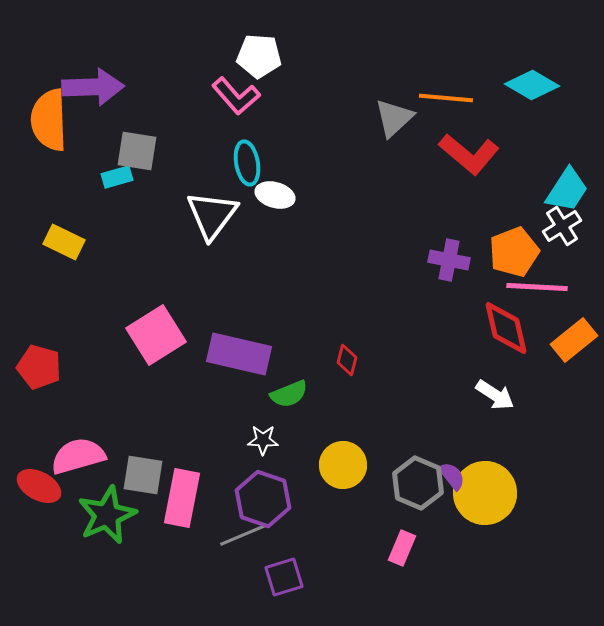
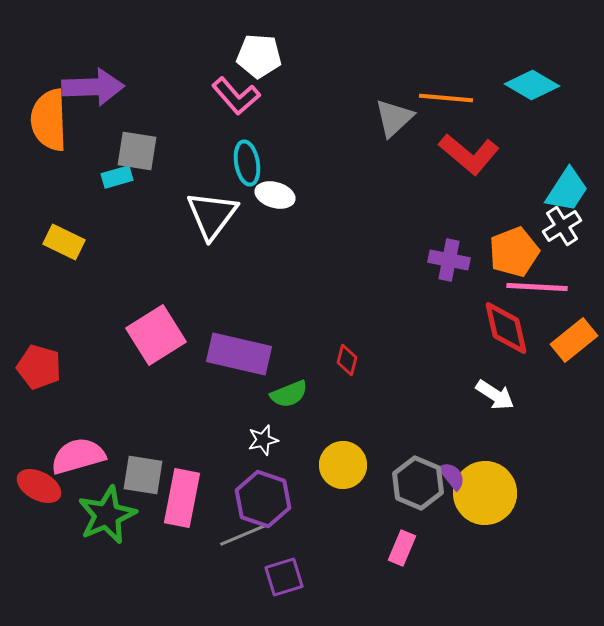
white star at (263, 440): rotated 16 degrees counterclockwise
